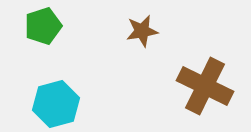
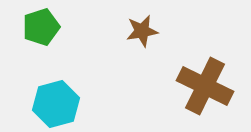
green pentagon: moved 2 px left, 1 px down
